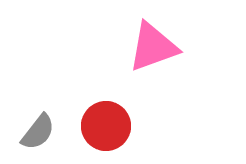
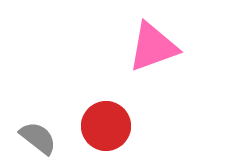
gray semicircle: moved 6 px down; rotated 90 degrees counterclockwise
